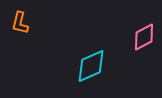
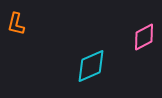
orange L-shape: moved 4 px left, 1 px down
